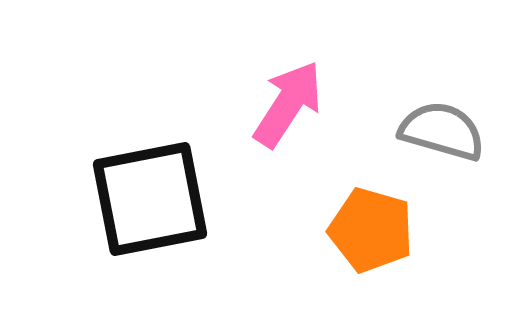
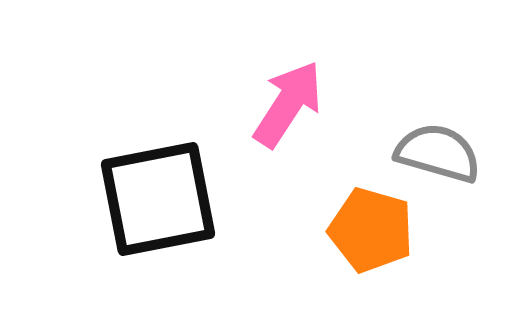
gray semicircle: moved 4 px left, 22 px down
black square: moved 8 px right
